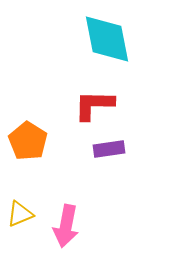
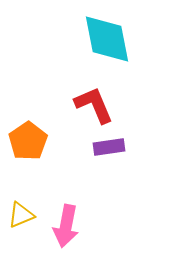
red L-shape: rotated 66 degrees clockwise
orange pentagon: rotated 6 degrees clockwise
purple rectangle: moved 2 px up
yellow triangle: moved 1 px right, 1 px down
